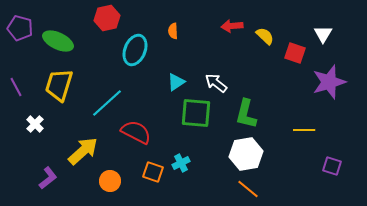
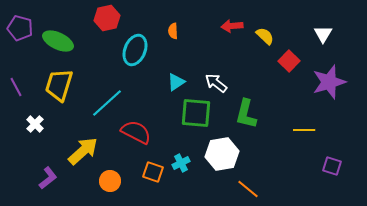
red square: moved 6 px left, 8 px down; rotated 25 degrees clockwise
white hexagon: moved 24 px left
